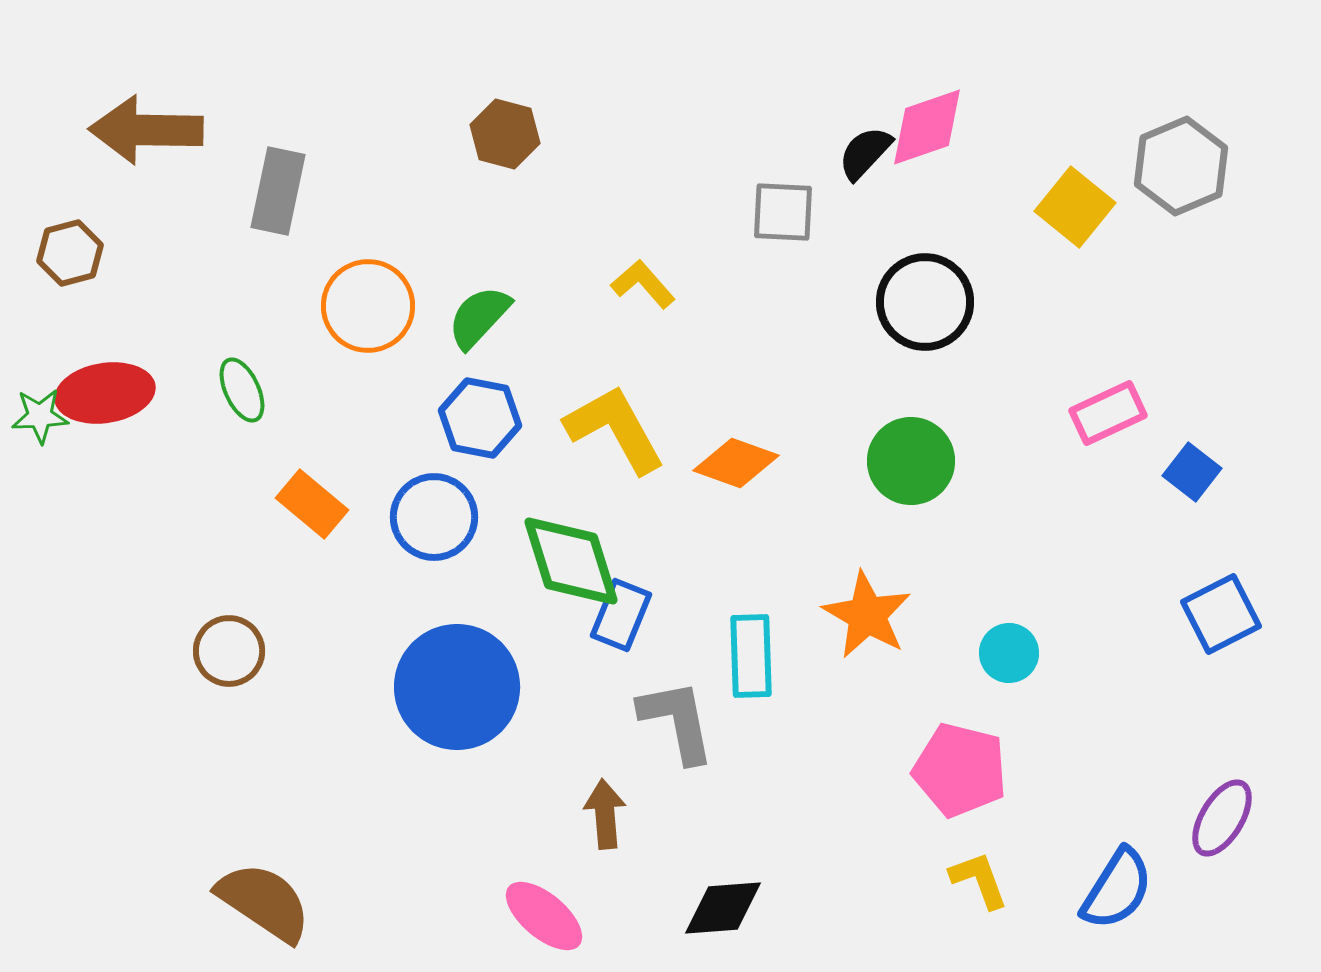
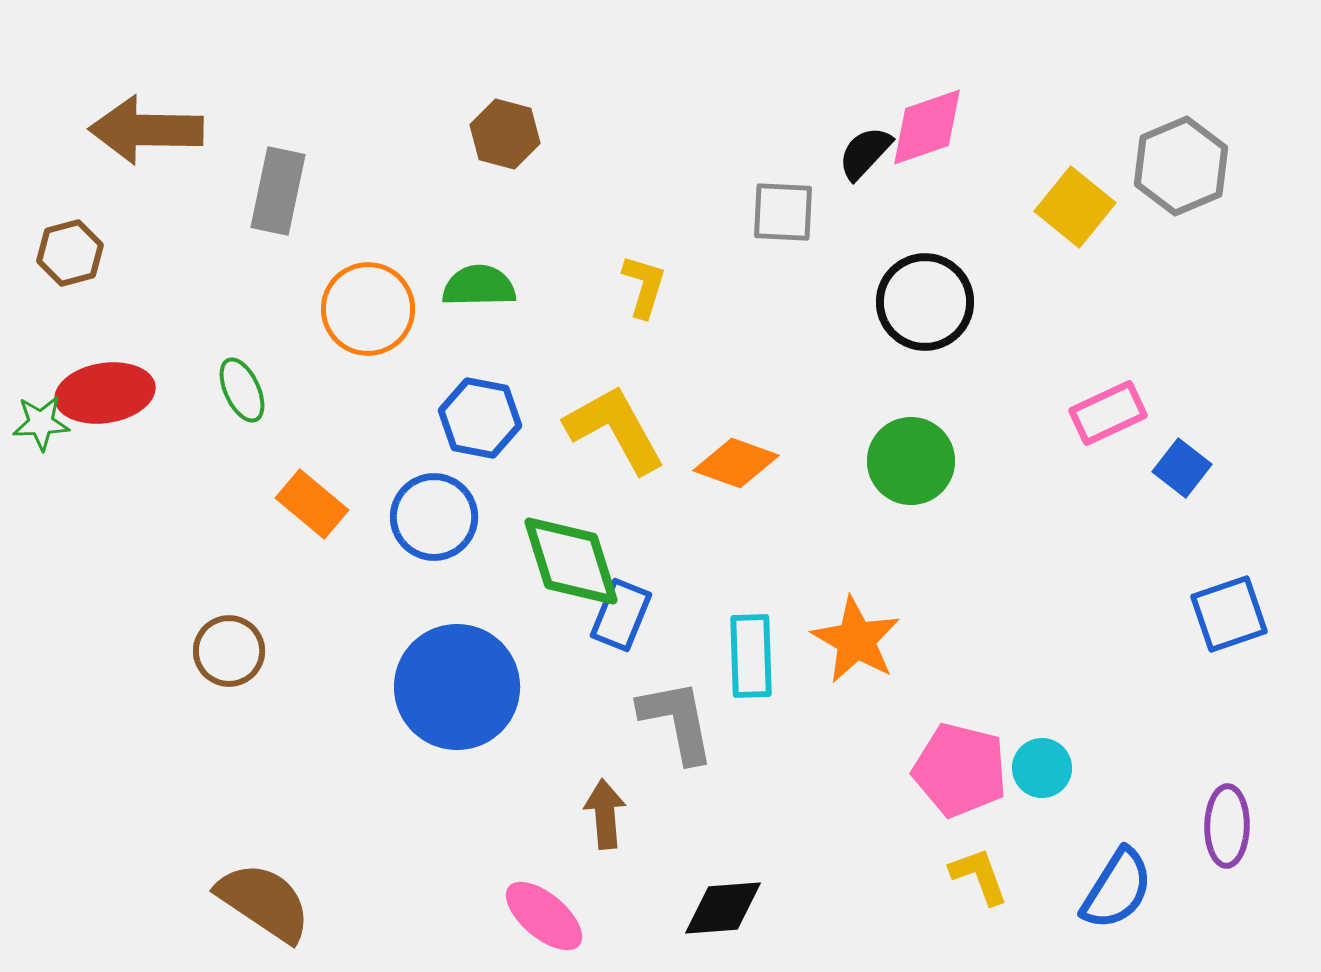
yellow L-shape at (643, 284): moved 1 px right, 2 px down; rotated 58 degrees clockwise
orange circle at (368, 306): moved 3 px down
green semicircle at (479, 317): moved 31 px up; rotated 46 degrees clockwise
green star at (40, 416): moved 1 px right, 7 px down
blue square at (1192, 472): moved 10 px left, 4 px up
blue square at (1221, 614): moved 8 px right; rotated 8 degrees clockwise
orange star at (867, 615): moved 11 px left, 25 px down
cyan circle at (1009, 653): moved 33 px right, 115 px down
purple ellipse at (1222, 818): moved 5 px right, 8 px down; rotated 30 degrees counterclockwise
yellow L-shape at (979, 880): moved 4 px up
